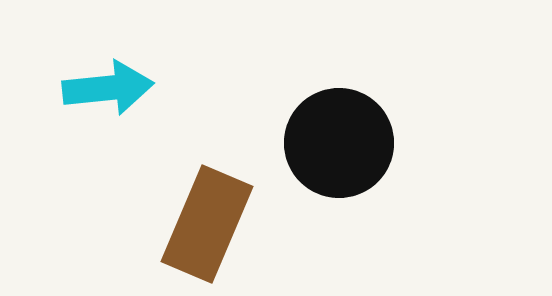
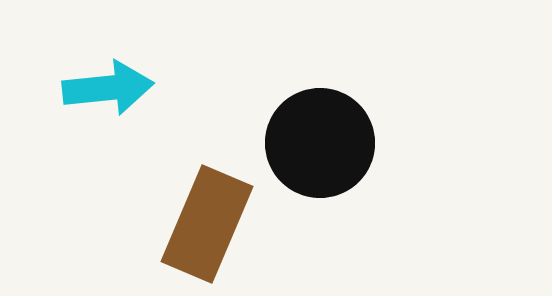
black circle: moved 19 px left
